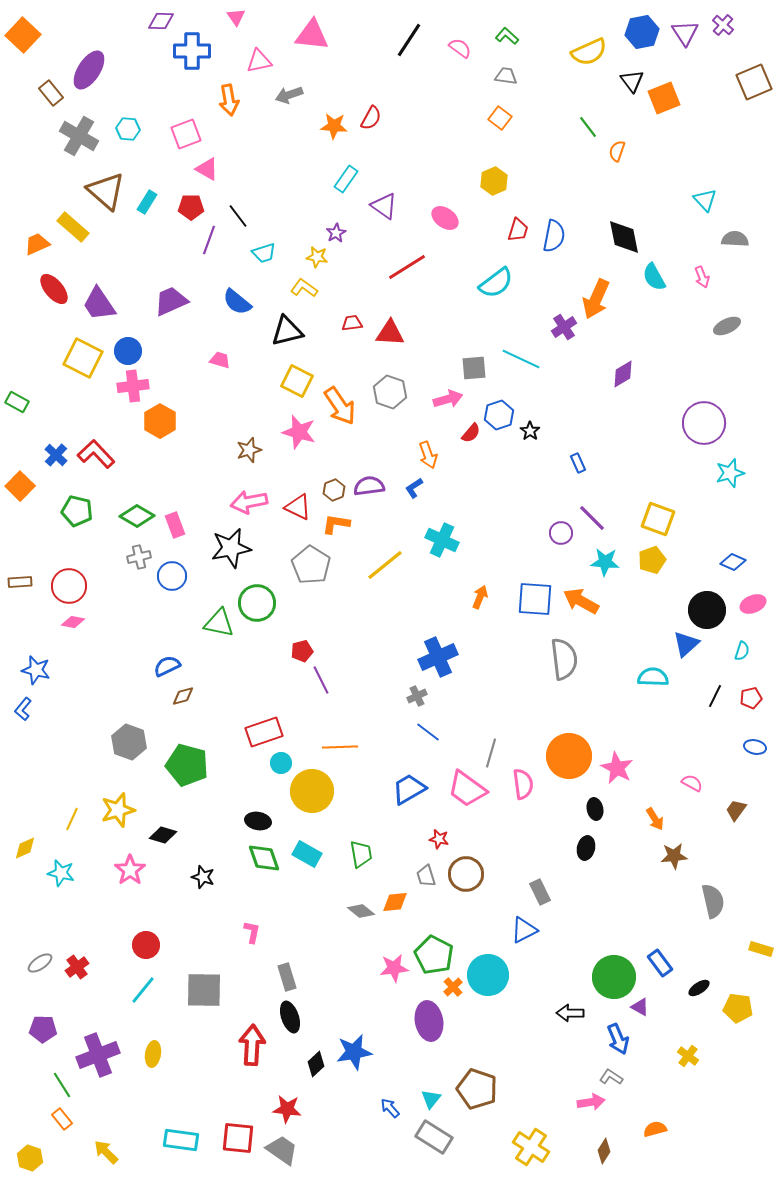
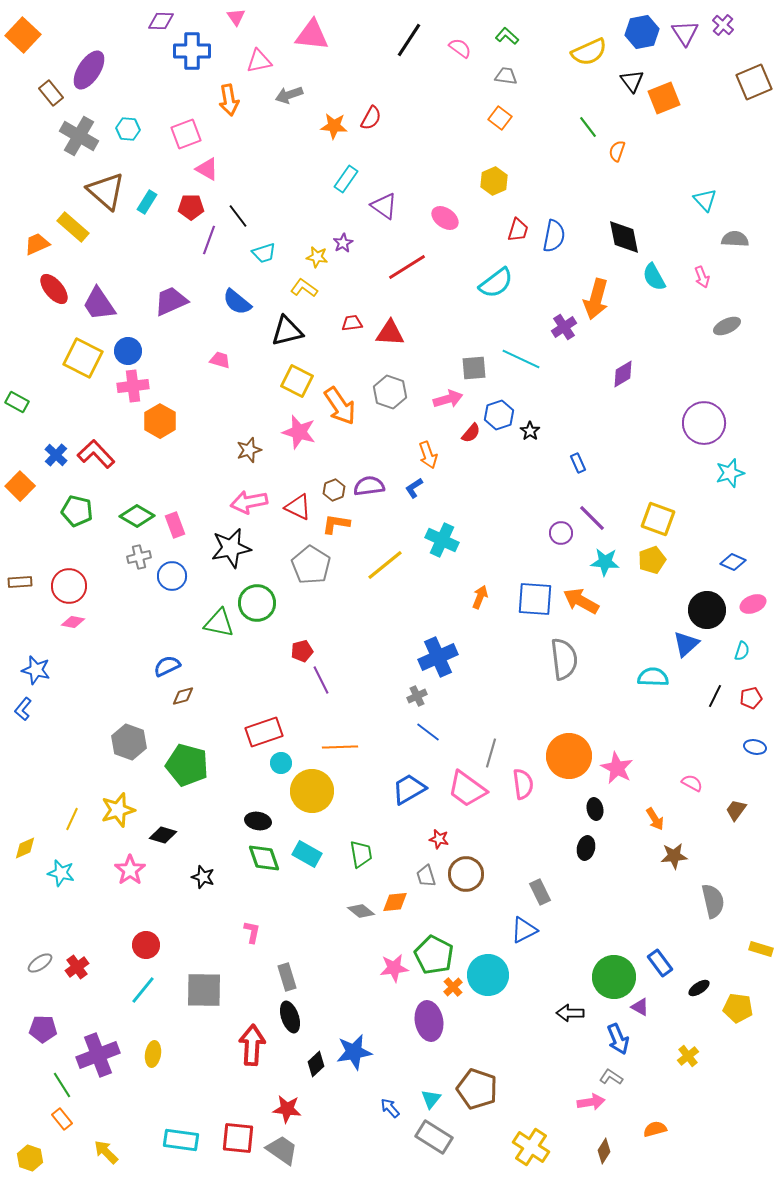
purple star at (336, 233): moved 7 px right, 10 px down
orange arrow at (596, 299): rotated 9 degrees counterclockwise
yellow cross at (688, 1056): rotated 15 degrees clockwise
